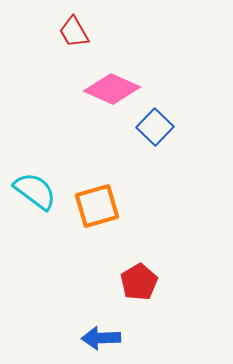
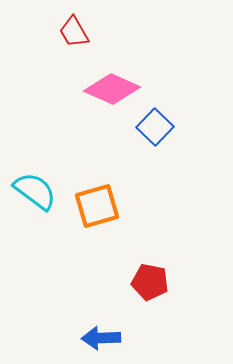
red pentagon: moved 11 px right; rotated 30 degrees counterclockwise
